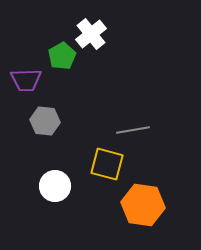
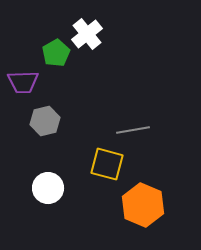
white cross: moved 4 px left
green pentagon: moved 6 px left, 3 px up
purple trapezoid: moved 3 px left, 2 px down
gray hexagon: rotated 20 degrees counterclockwise
white circle: moved 7 px left, 2 px down
orange hexagon: rotated 15 degrees clockwise
